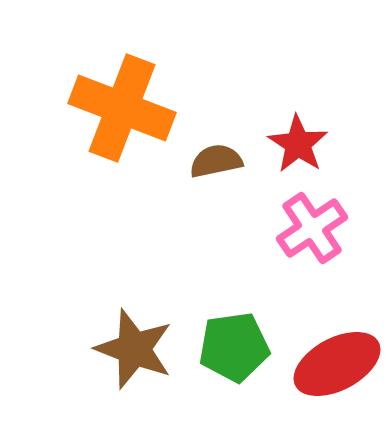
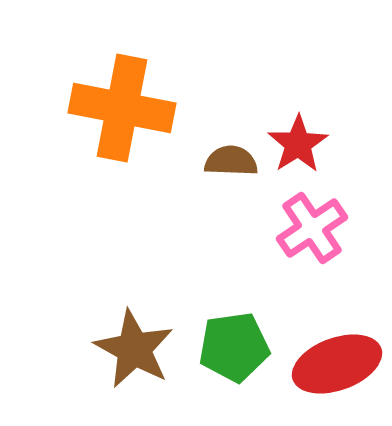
orange cross: rotated 10 degrees counterclockwise
red star: rotated 6 degrees clockwise
brown semicircle: moved 15 px right; rotated 14 degrees clockwise
brown star: rotated 8 degrees clockwise
red ellipse: rotated 8 degrees clockwise
